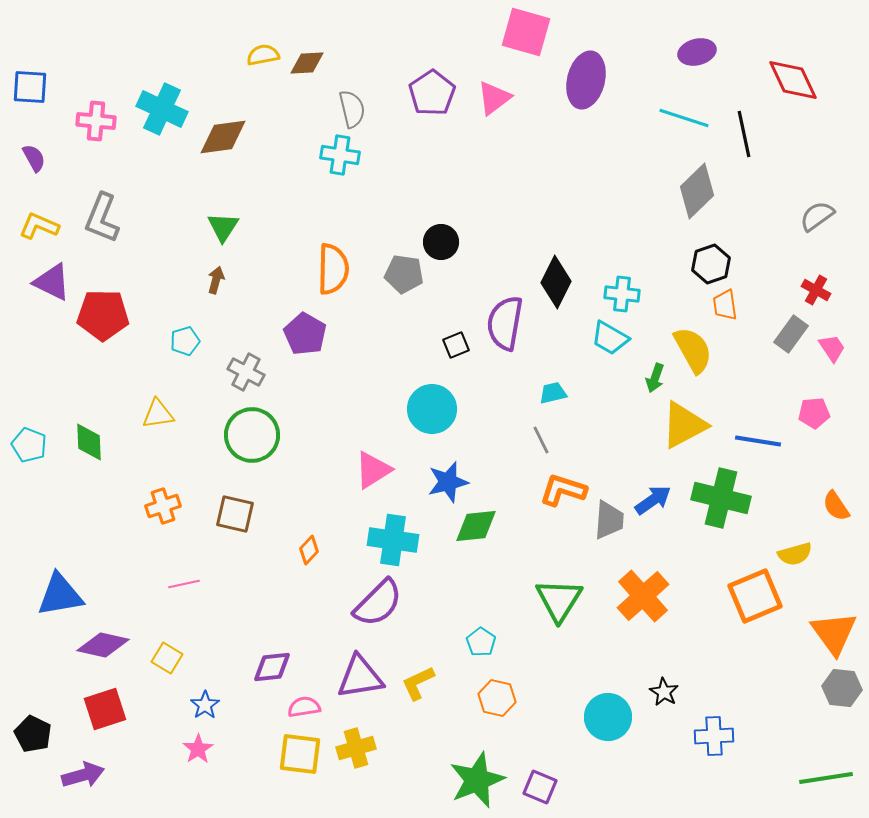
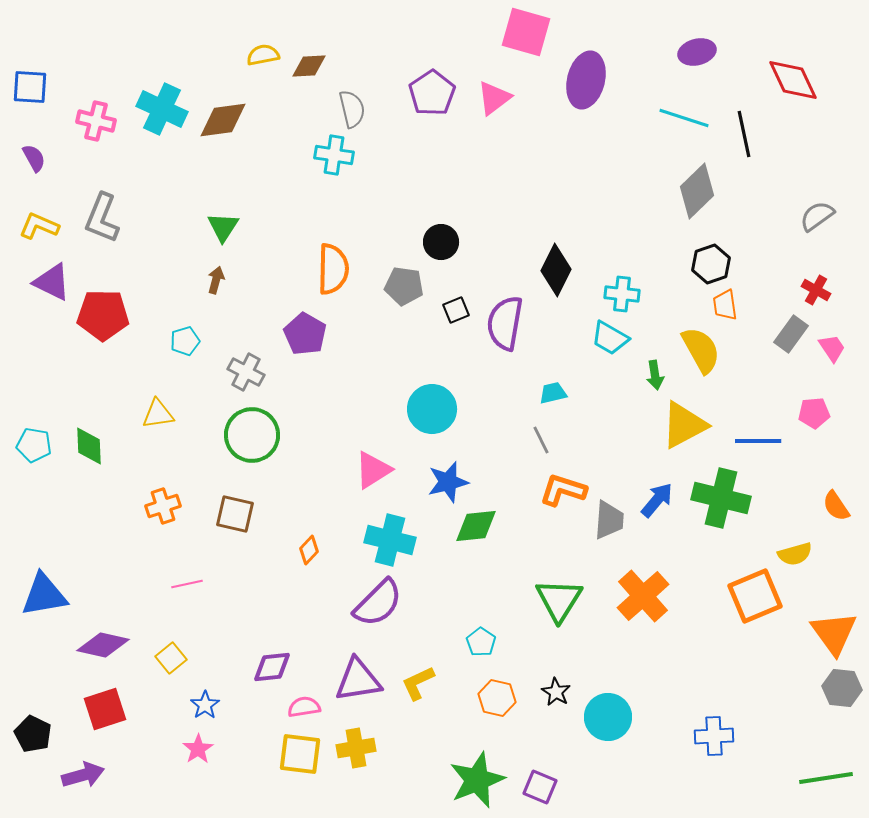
brown diamond at (307, 63): moved 2 px right, 3 px down
pink cross at (96, 121): rotated 9 degrees clockwise
brown diamond at (223, 137): moved 17 px up
cyan cross at (340, 155): moved 6 px left
gray pentagon at (404, 274): moved 12 px down
black diamond at (556, 282): moved 12 px up
black square at (456, 345): moved 35 px up
yellow semicircle at (693, 350): moved 8 px right
green arrow at (655, 378): moved 3 px up; rotated 28 degrees counterclockwise
blue line at (758, 441): rotated 9 degrees counterclockwise
green diamond at (89, 442): moved 4 px down
cyan pentagon at (29, 445): moved 5 px right; rotated 12 degrees counterclockwise
blue arrow at (653, 500): moved 4 px right; rotated 15 degrees counterclockwise
cyan cross at (393, 540): moved 3 px left; rotated 6 degrees clockwise
pink line at (184, 584): moved 3 px right
blue triangle at (60, 595): moved 16 px left
yellow square at (167, 658): moved 4 px right; rotated 20 degrees clockwise
purple triangle at (360, 677): moved 2 px left, 3 px down
black star at (664, 692): moved 108 px left
yellow cross at (356, 748): rotated 6 degrees clockwise
